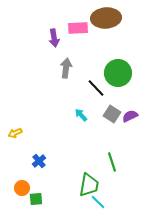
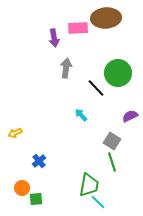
gray square: moved 27 px down
